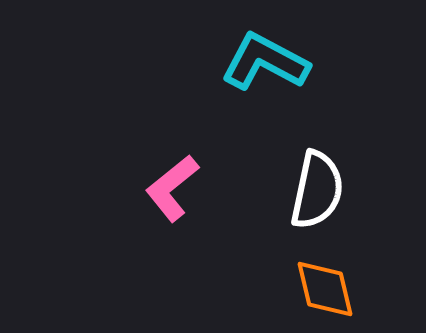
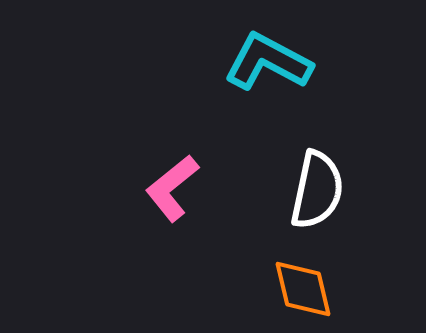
cyan L-shape: moved 3 px right
orange diamond: moved 22 px left
